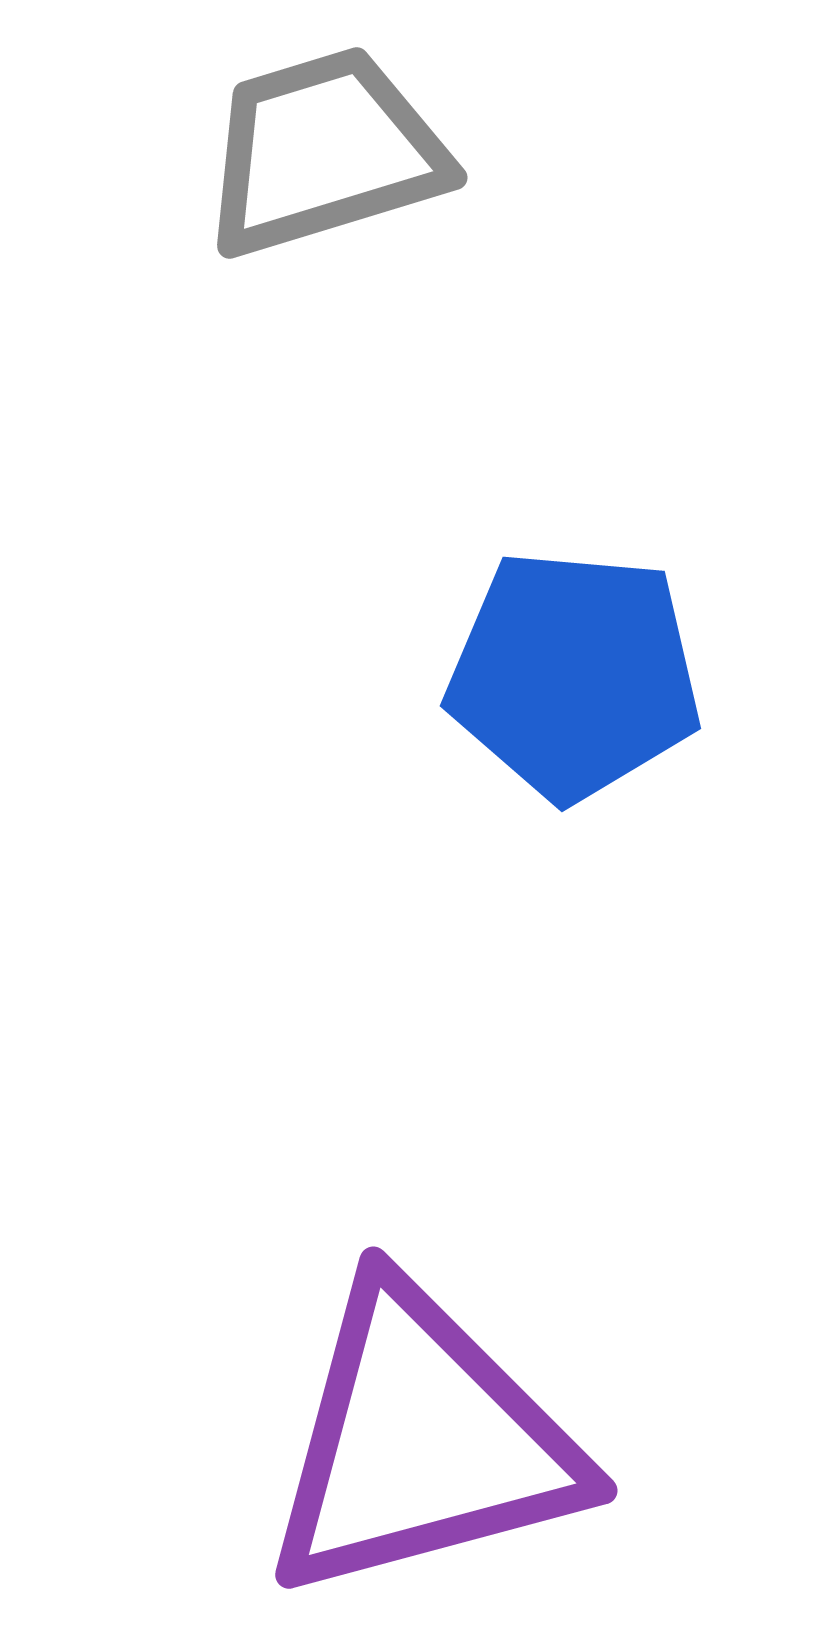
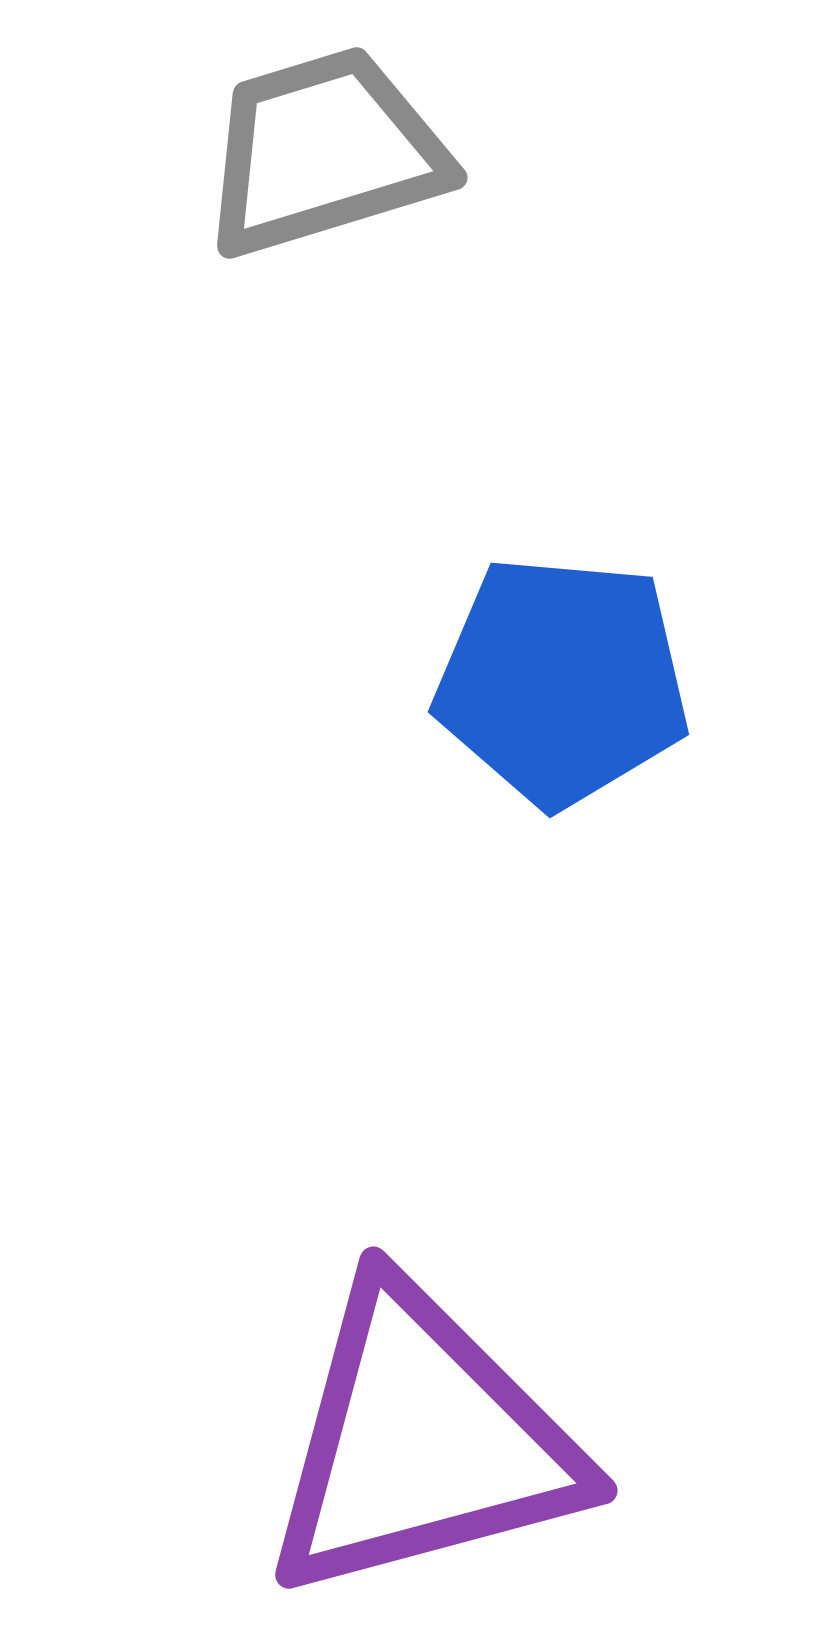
blue pentagon: moved 12 px left, 6 px down
